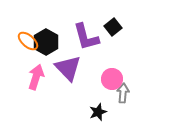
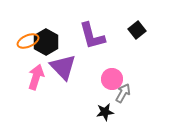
black square: moved 24 px right, 3 px down
purple L-shape: moved 6 px right, 1 px up
orange ellipse: rotated 65 degrees counterclockwise
purple triangle: moved 5 px left, 1 px up
gray arrow: rotated 24 degrees clockwise
black star: moved 7 px right; rotated 12 degrees clockwise
